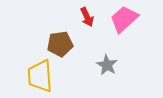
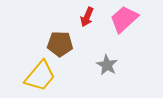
red arrow: rotated 48 degrees clockwise
brown pentagon: rotated 10 degrees clockwise
yellow trapezoid: rotated 136 degrees counterclockwise
